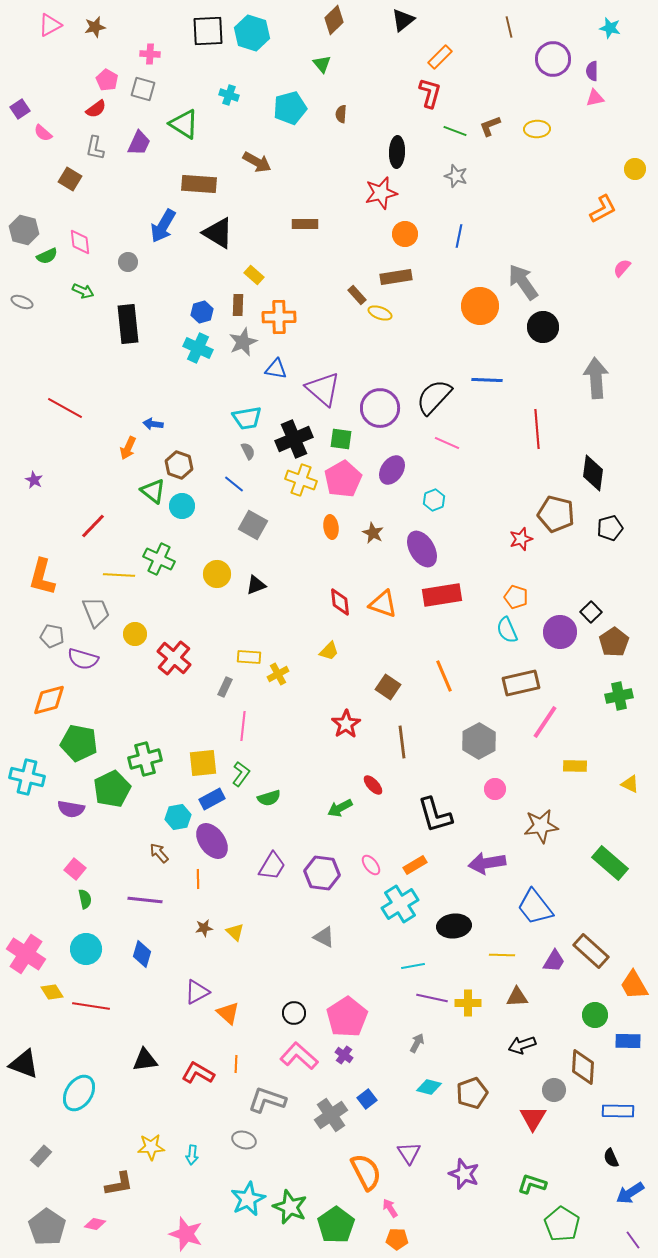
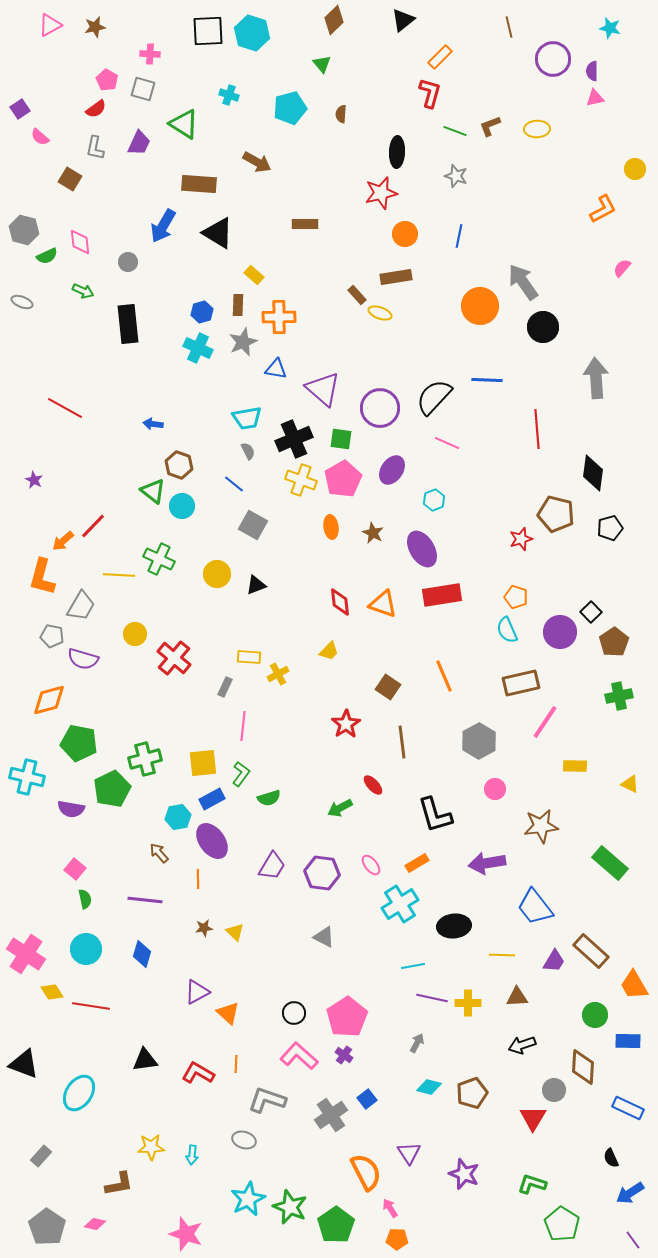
pink semicircle at (43, 133): moved 3 px left, 4 px down
orange arrow at (128, 448): moved 65 px left, 93 px down; rotated 25 degrees clockwise
gray trapezoid at (96, 612): moved 15 px left, 6 px up; rotated 52 degrees clockwise
orange rectangle at (415, 865): moved 2 px right, 2 px up
blue rectangle at (618, 1111): moved 10 px right, 3 px up; rotated 24 degrees clockwise
